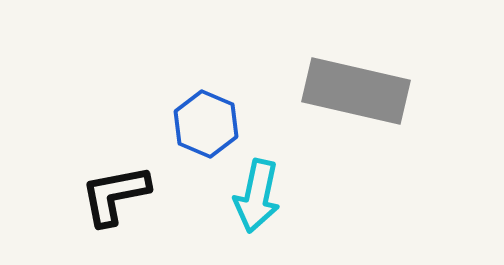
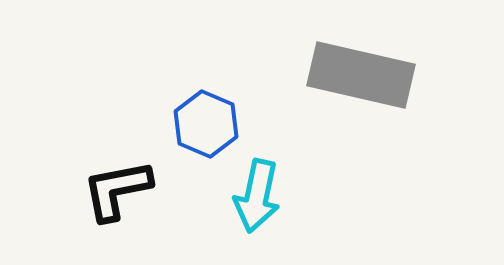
gray rectangle: moved 5 px right, 16 px up
black L-shape: moved 2 px right, 5 px up
